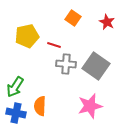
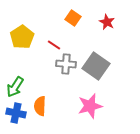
yellow pentagon: moved 5 px left, 1 px down; rotated 20 degrees counterclockwise
red line: rotated 16 degrees clockwise
